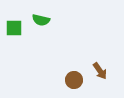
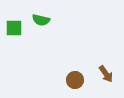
brown arrow: moved 6 px right, 3 px down
brown circle: moved 1 px right
